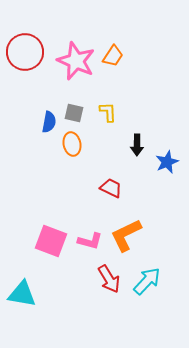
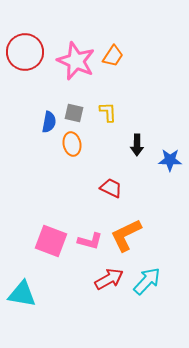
blue star: moved 3 px right, 2 px up; rotated 25 degrees clockwise
red arrow: rotated 88 degrees counterclockwise
